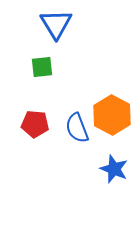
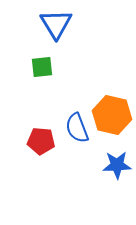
orange hexagon: rotated 15 degrees counterclockwise
red pentagon: moved 6 px right, 17 px down
blue star: moved 3 px right, 4 px up; rotated 24 degrees counterclockwise
